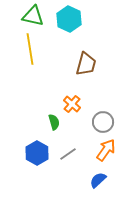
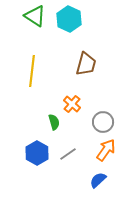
green triangle: moved 2 px right; rotated 20 degrees clockwise
yellow line: moved 2 px right, 22 px down; rotated 16 degrees clockwise
